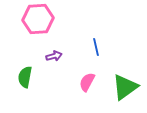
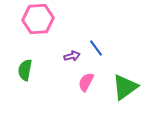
blue line: moved 1 px down; rotated 24 degrees counterclockwise
purple arrow: moved 18 px right
green semicircle: moved 7 px up
pink semicircle: moved 1 px left
